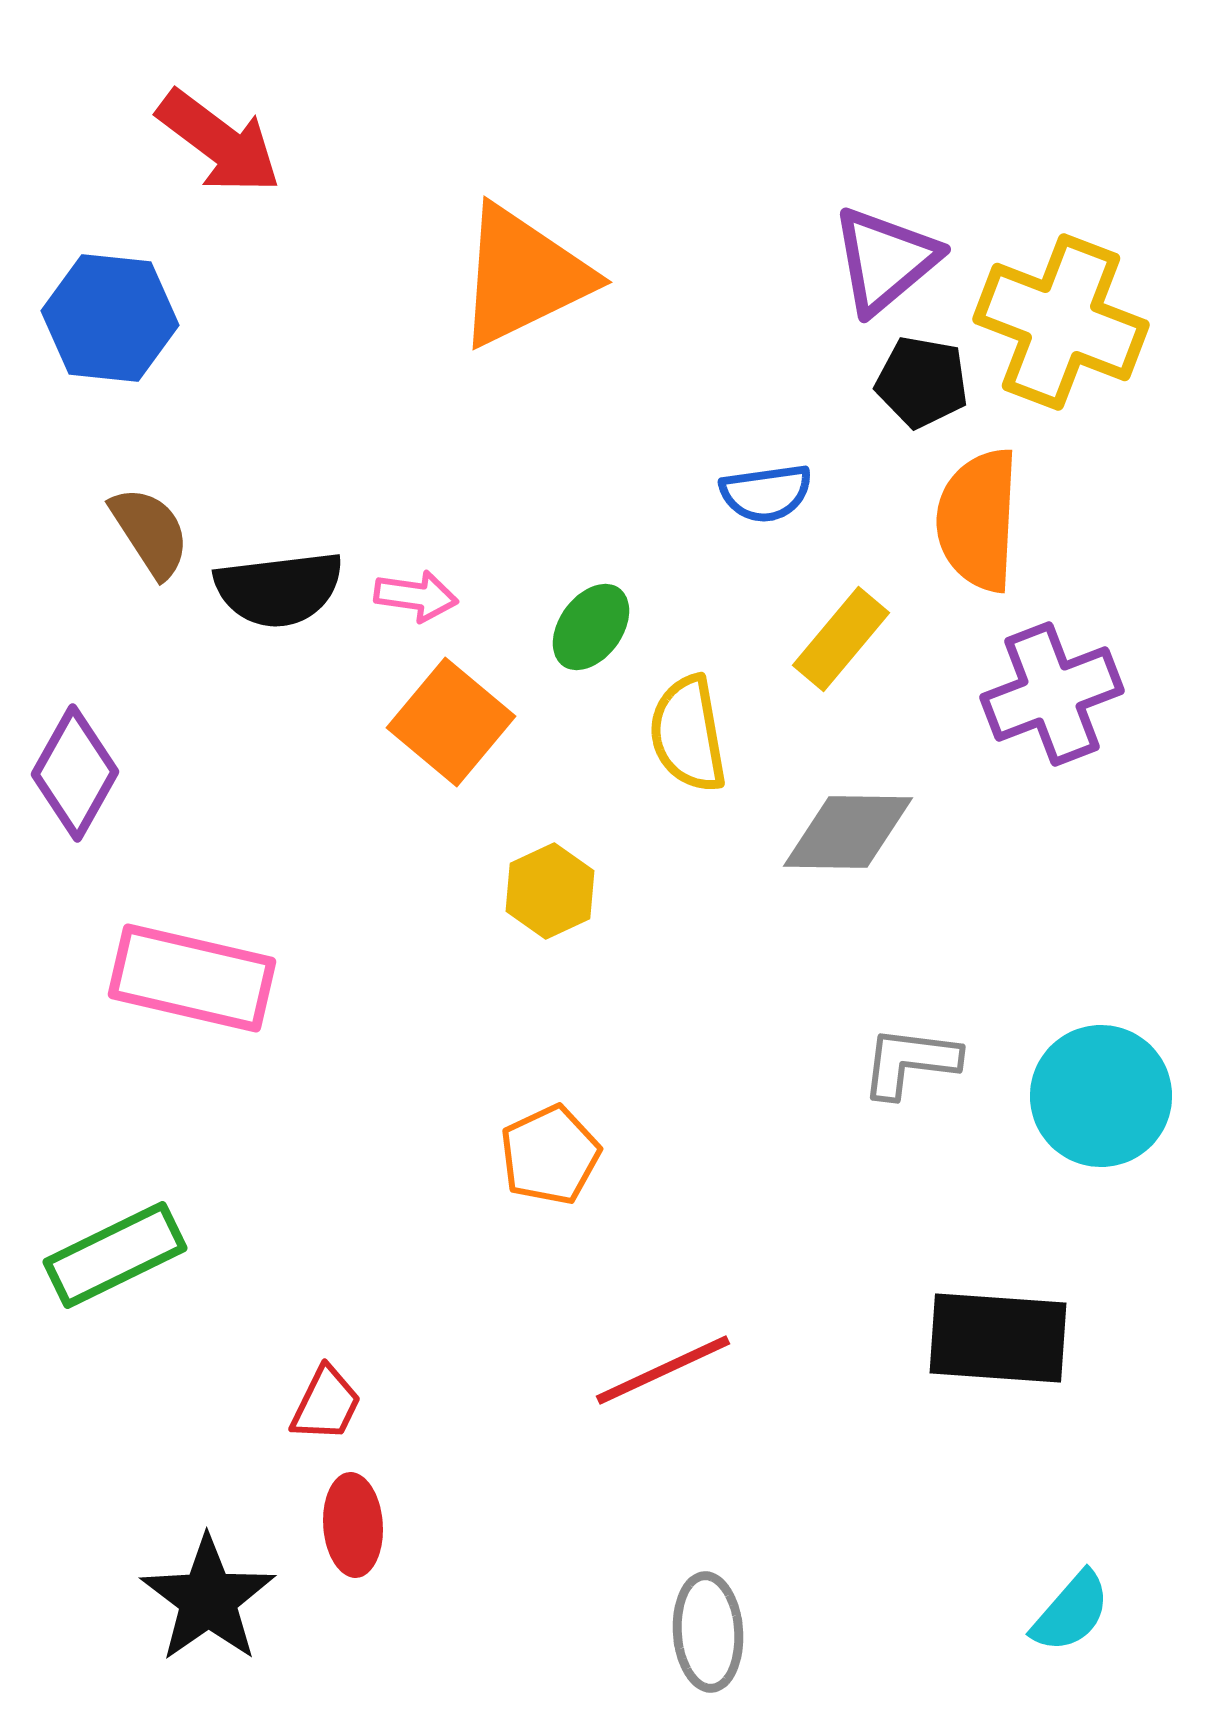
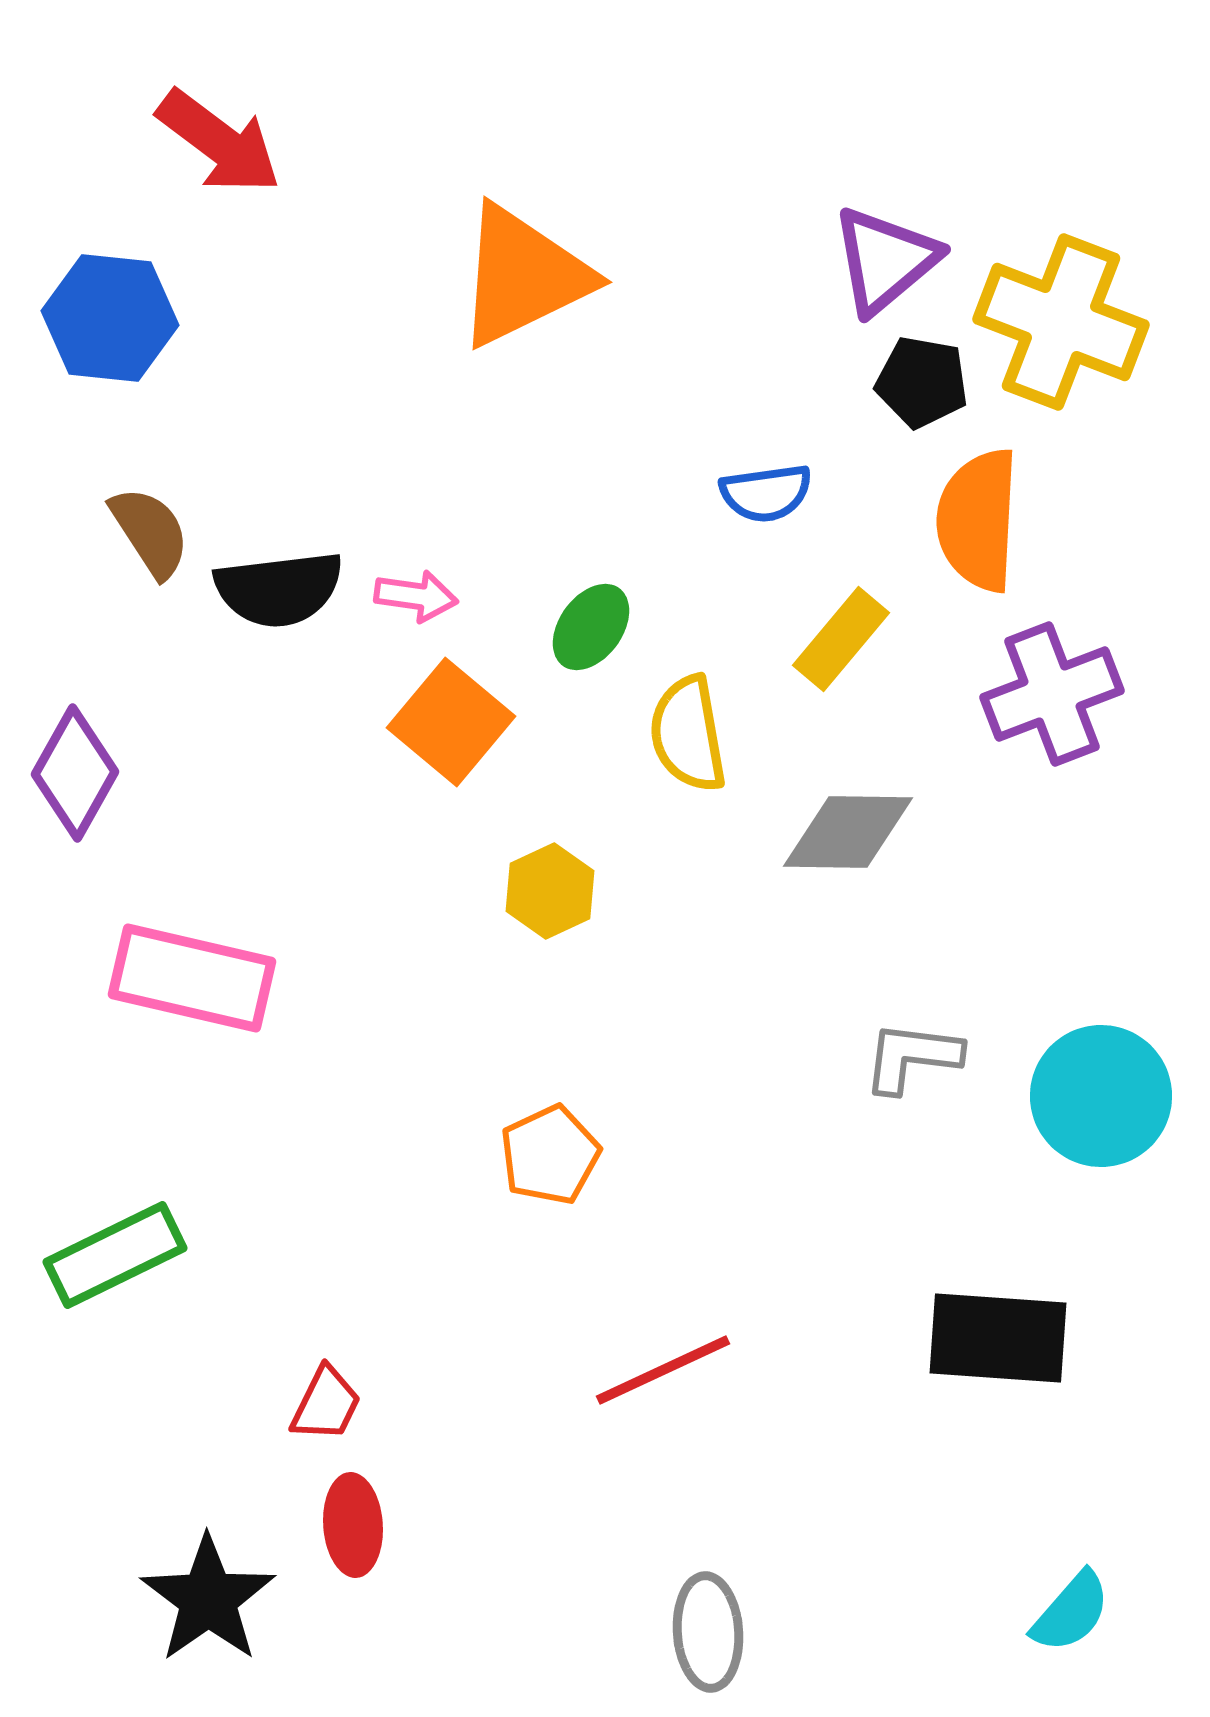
gray L-shape: moved 2 px right, 5 px up
